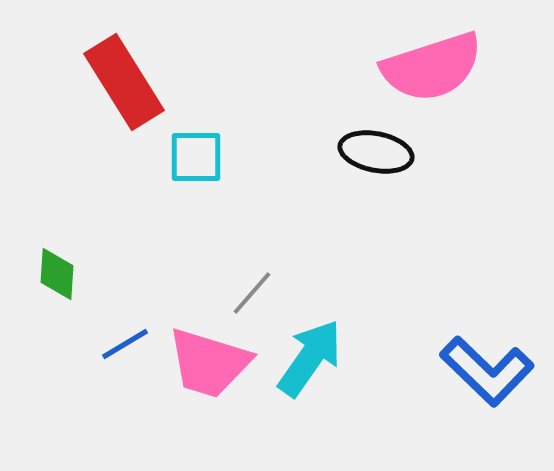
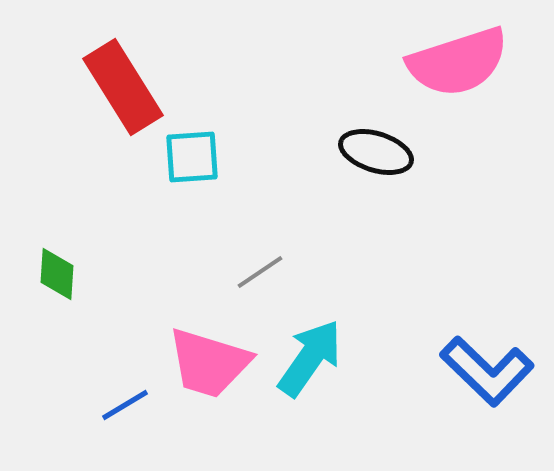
pink semicircle: moved 26 px right, 5 px up
red rectangle: moved 1 px left, 5 px down
black ellipse: rotated 6 degrees clockwise
cyan square: moved 4 px left; rotated 4 degrees counterclockwise
gray line: moved 8 px right, 21 px up; rotated 15 degrees clockwise
blue line: moved 61 px down
